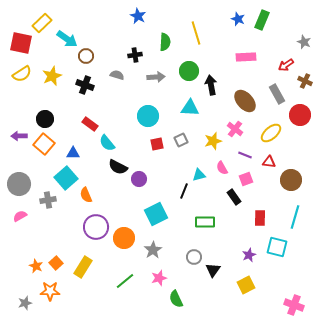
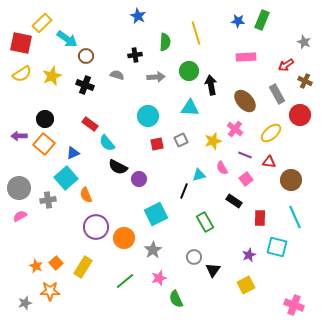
blue star at (238, 19): moved 2 px down; rotated 16 degrees counterclockwise
blue triangle at (73, 153): rotated 24 degrees counterclockwise
pink square at (246, 179): rotated 16 degrees counterclockwise
gray circle at (19, 184): moved 4 px down
black rectangle at (234, 197): moved 4 px down; rotated 21 degrees counterclockwise
cyan line at (295, 217): rotated 40 degrees counterclockwise
green rectangle at (205, 222): rotated 60 degrees clockwise
